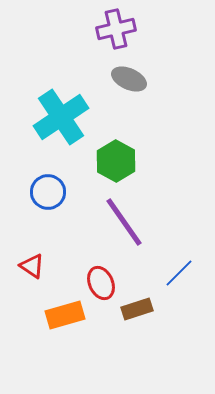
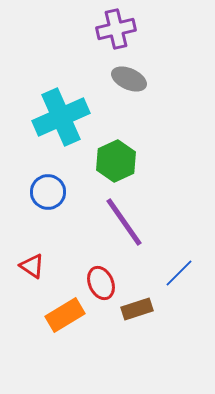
cyan cross: rotated 10 degrees clockwise
green hexagon: rotated 6 degrees clockwise
orange rectangle: rotated 15 degrees counterclockwise
